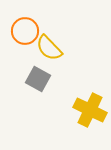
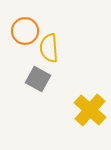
yellow semicircle: rotated 40 degrees clockwise
yellow cross: rotated 16 degrees clockwise
